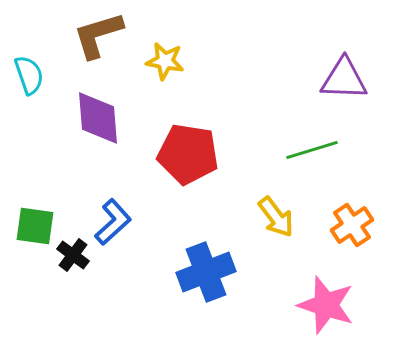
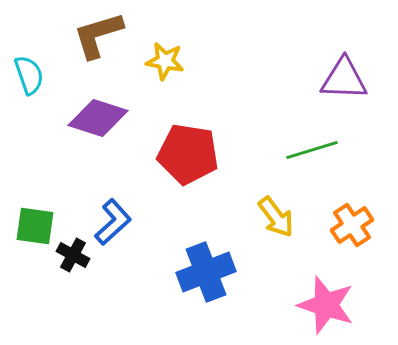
purple diamond: rotated 68 degrees counterclockwise
black cross: rotated 8 degrees counterclockwise
